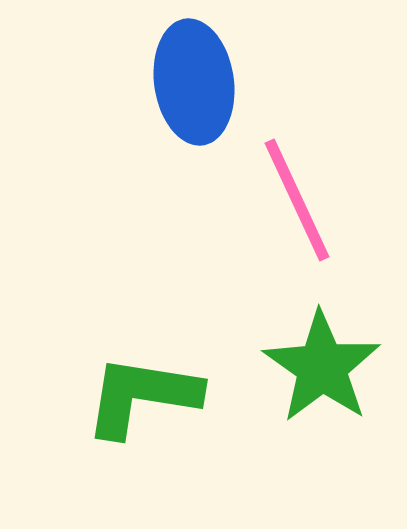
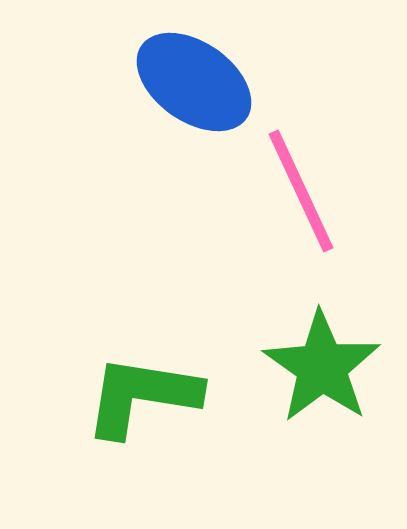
blue ellipse: rotated 47 degrees counterclockwise
pink line: moved 4 px right, 9 px up
